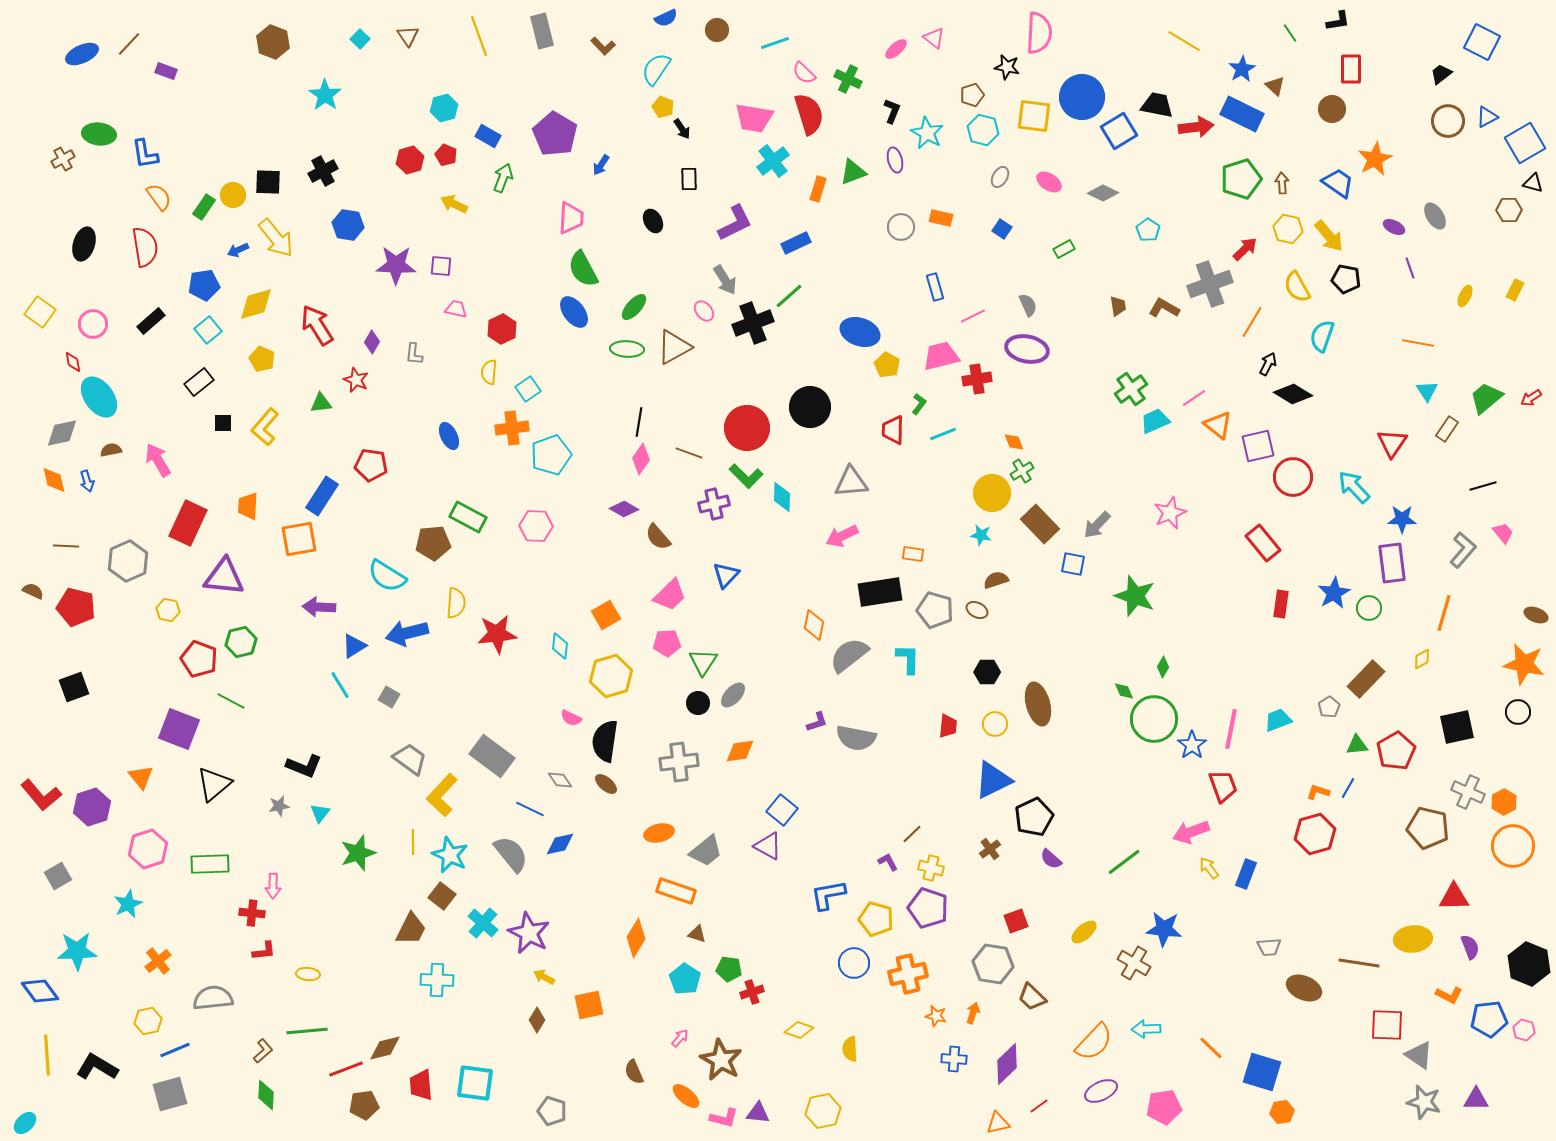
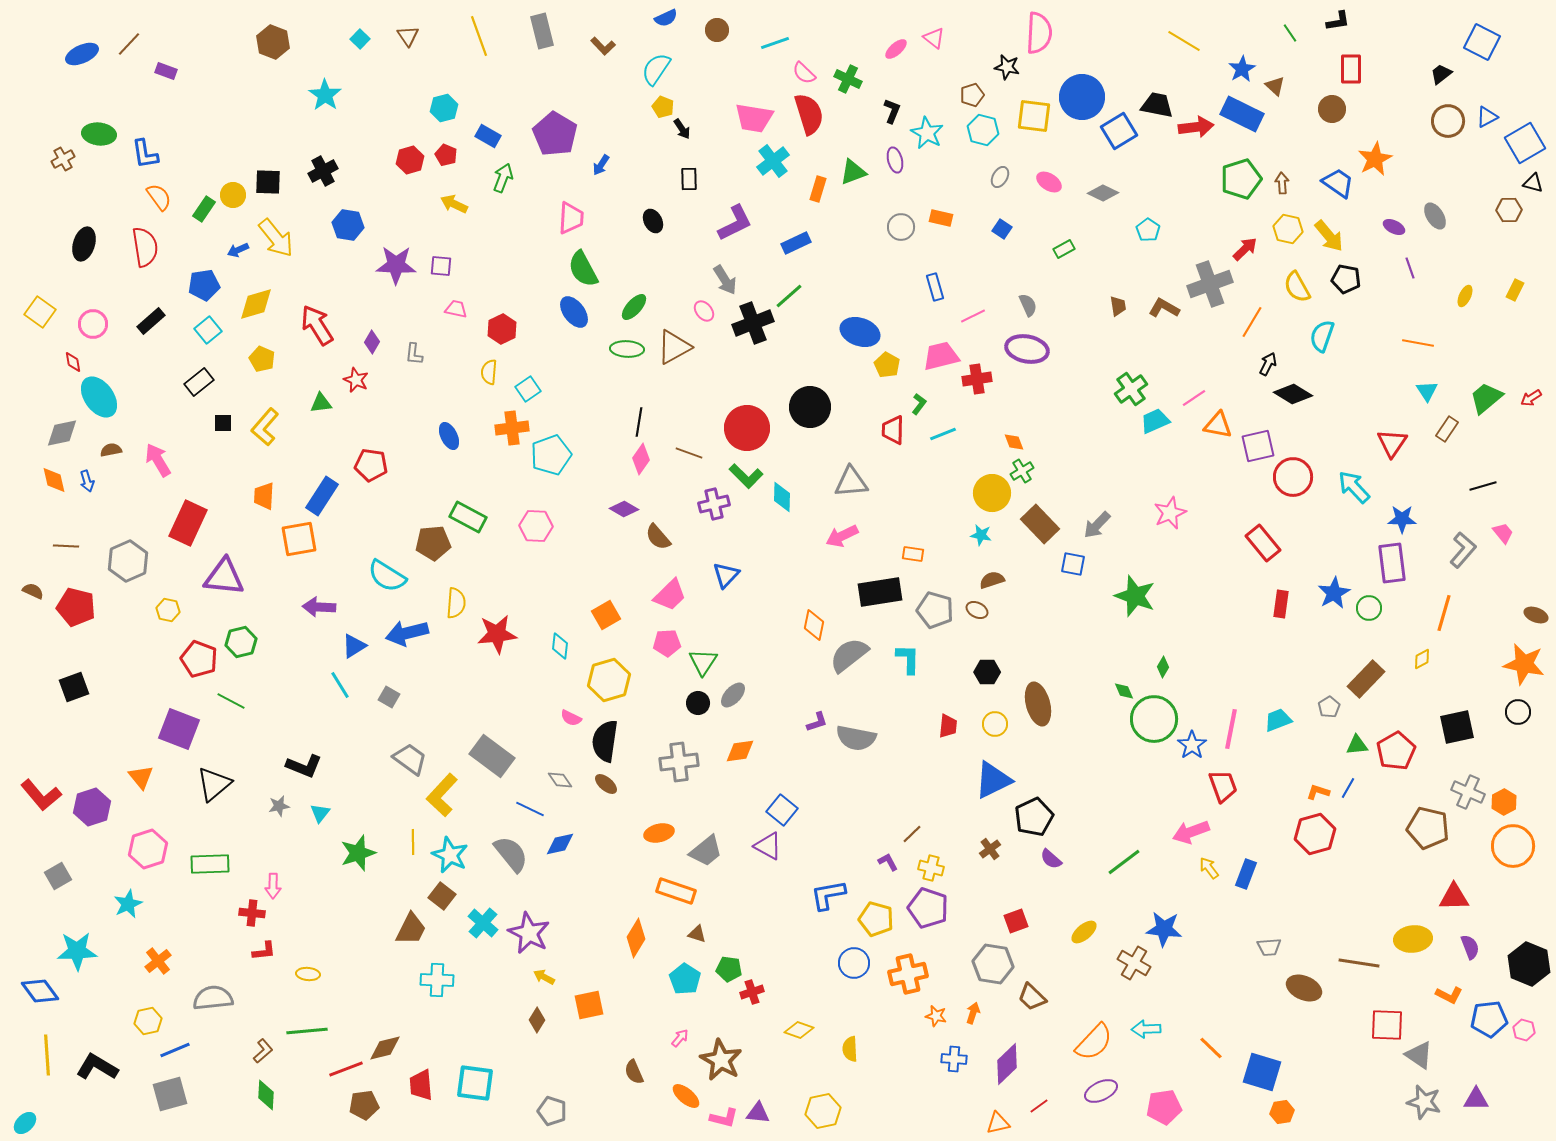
green rectangle at (204, 207): moved 2 px down
orange triangle at (1218, 425): rotated 28 degrees counterclockwise
orange trapezoid at (248, 506): moved 16 px right, 10 px up
brown semicircle at (996, 580): moved 4 px left
yellow hexagon at (611, 676): moved 2 px left, 4 px down
